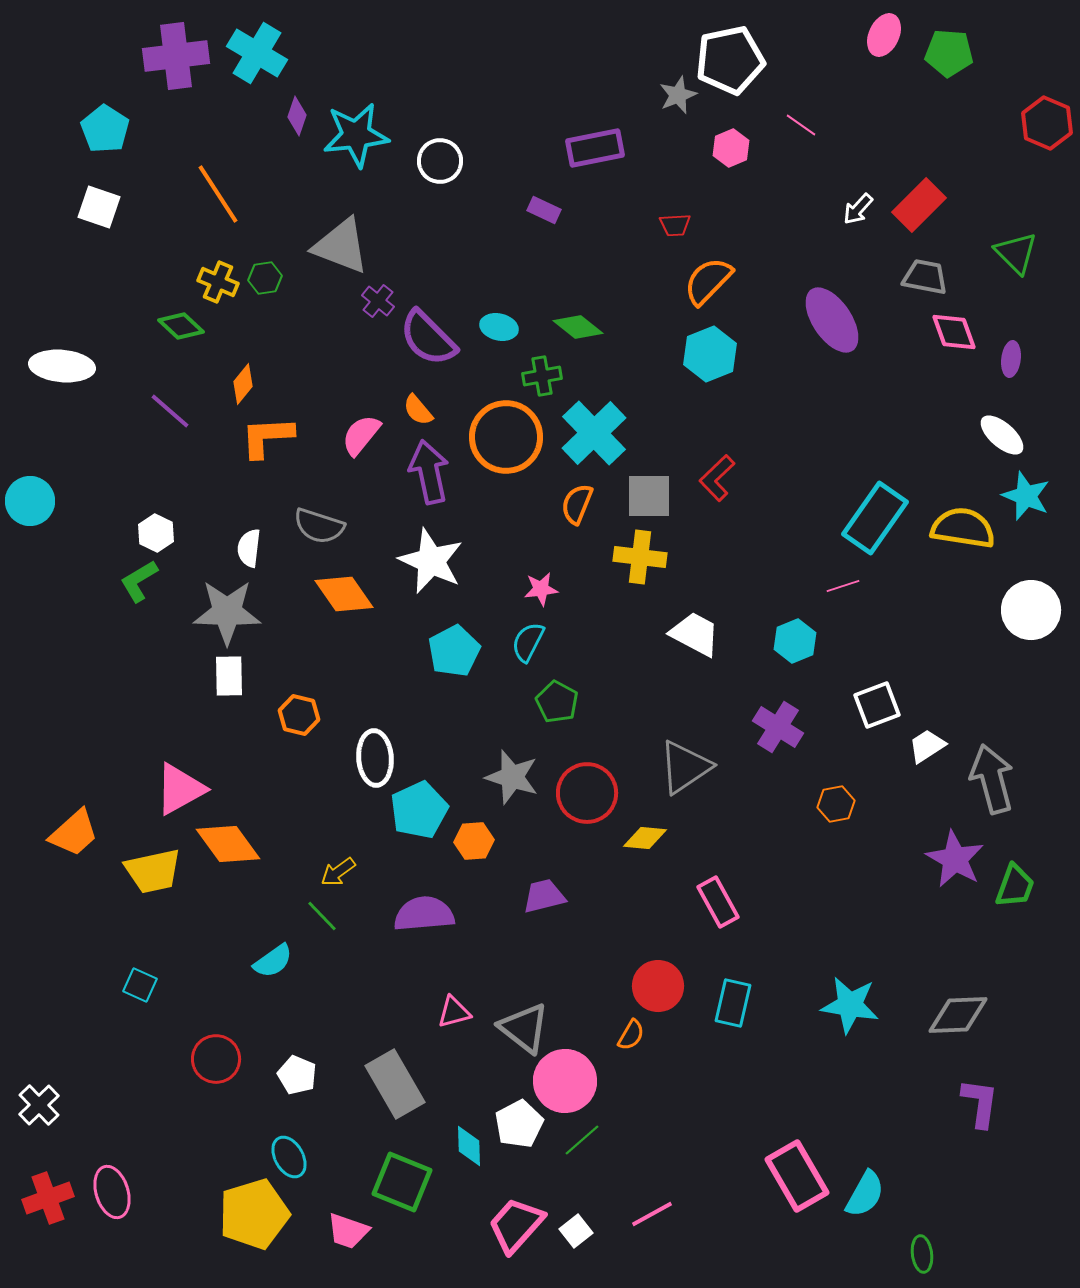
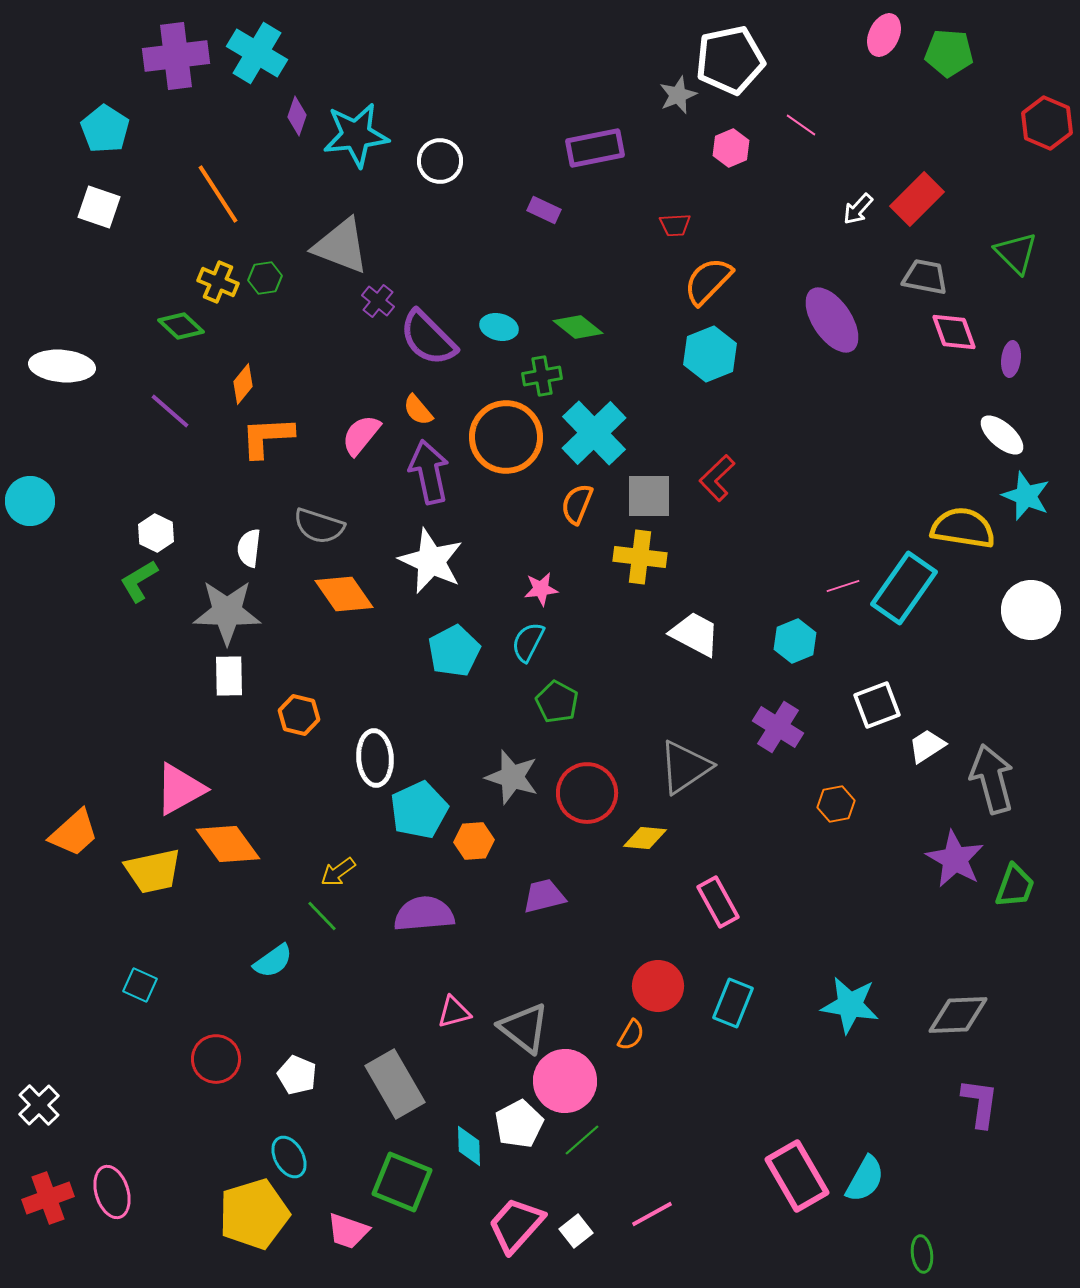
red rectangle at (919, 205): moved 2 px left, 6 px up
cyan rectangle at (875, 518): moved 29 px right, 70 px down
cyan rectangle at (733, 1003): rotated 9 degrees clockwise
cyan semicircle at (865, 1194): moved 15 px up
